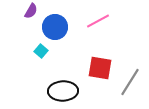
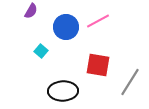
blue circle: moved 11 px right
red square: moved 2 px left, 3 px up
